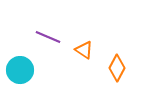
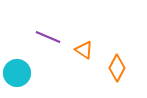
cyan circle: moved 3 px left, 3 px down
